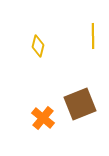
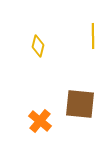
brown square: rotated 28 degrees clockwise
orange cross: moved 3 px left, 3 px down
